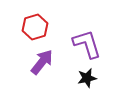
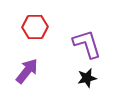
red hexagon: rotated 15 degrees clockwise
purple arrow: moved 15 px left, 9 px down
